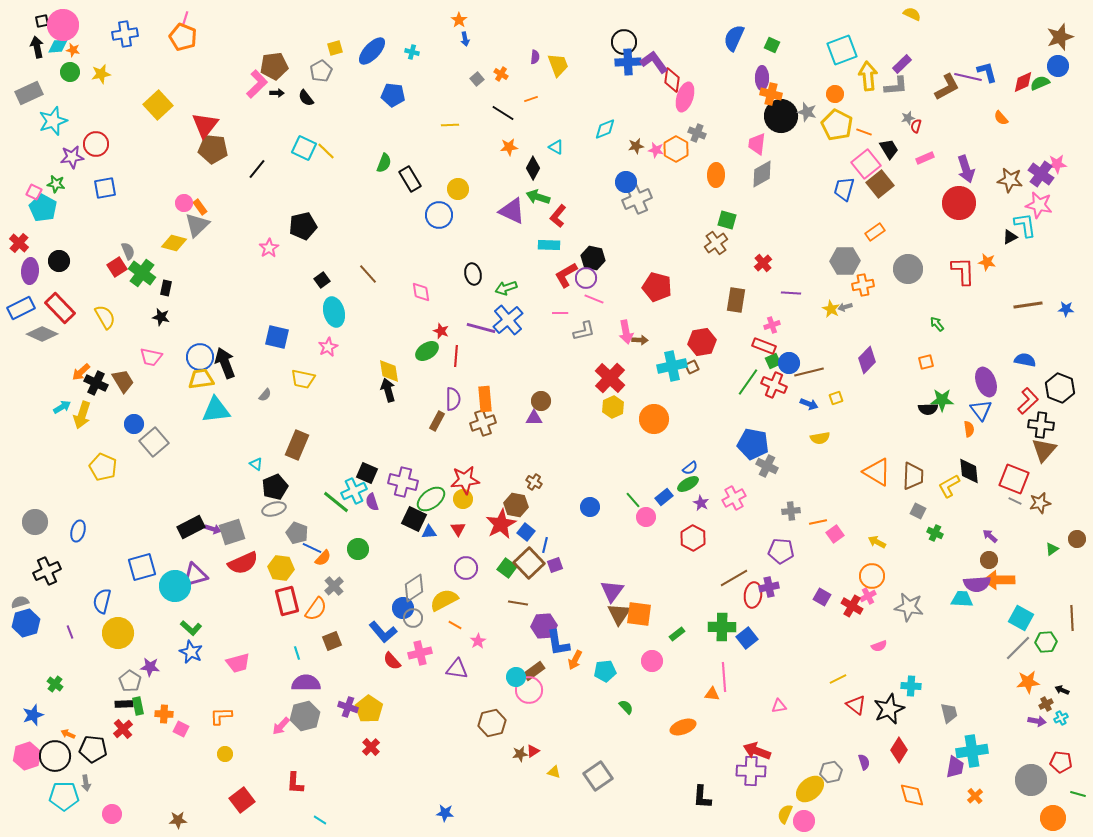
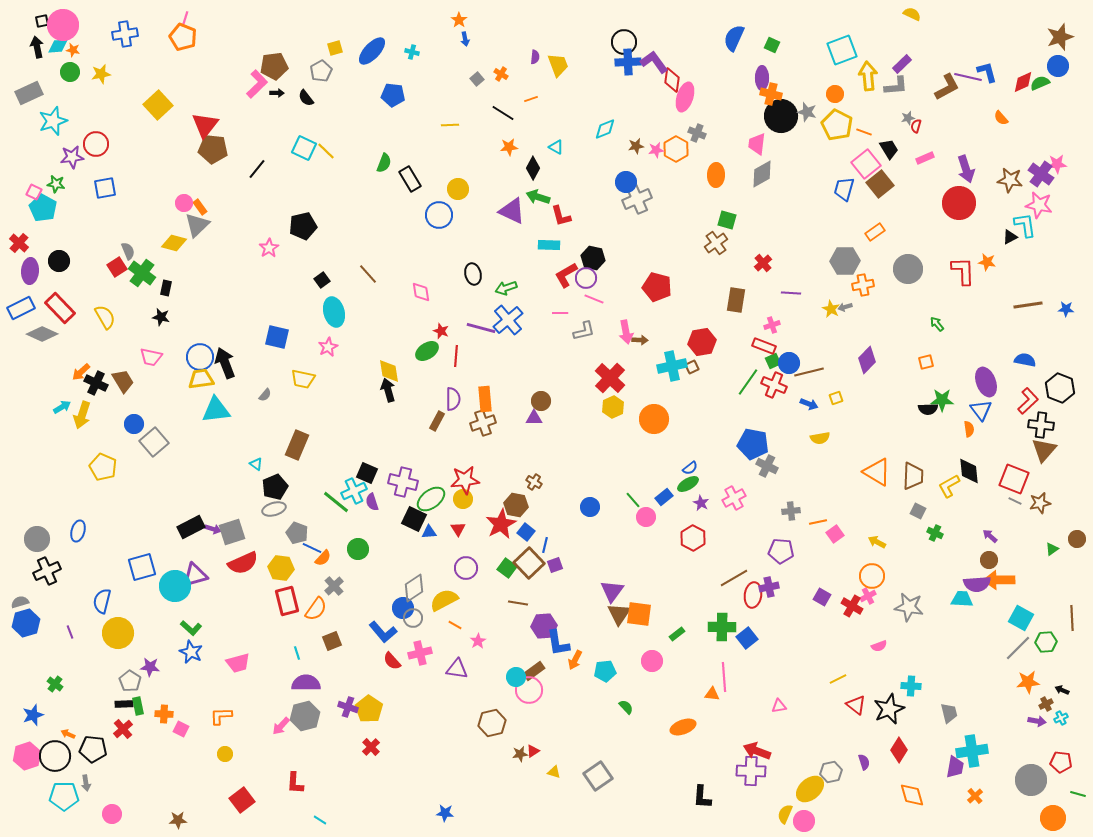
pink star at (656, 150): rotated 21 degrees counterclockwise
red L-shape at (558, 216): moved 3 px right; rotated 55 degrees counterclockwise
gray circle at (35, 522): moved 2 px right, 17 px down
